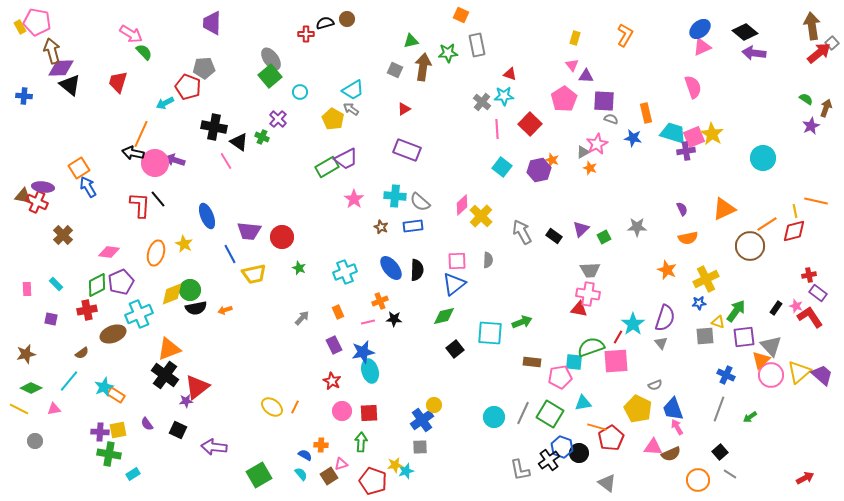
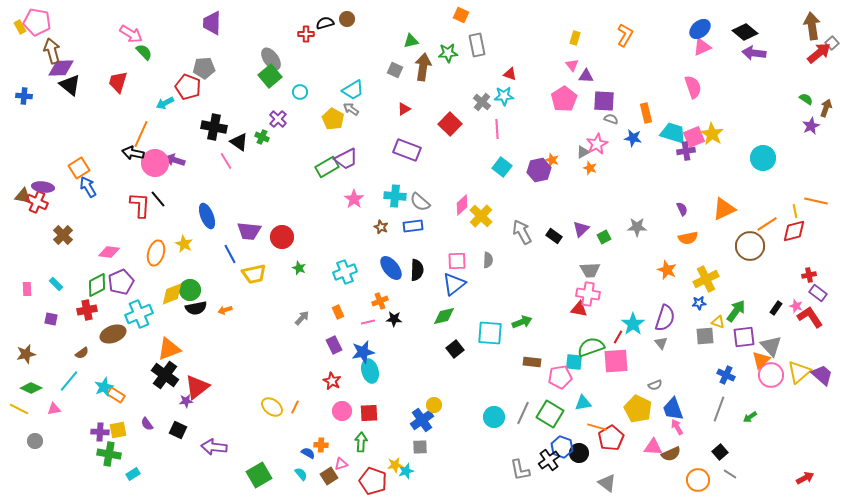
red square at (530, 124): moved 80 px left
blue semicircle at (305, 455): moved 3 px right, 2 px up
